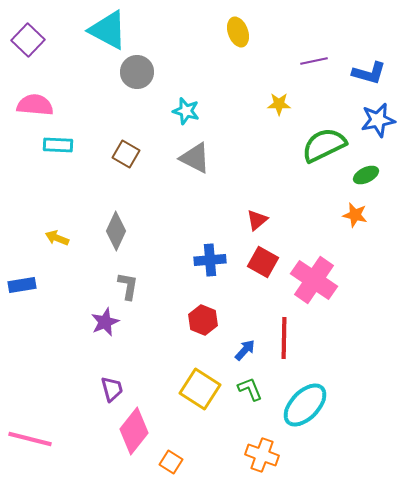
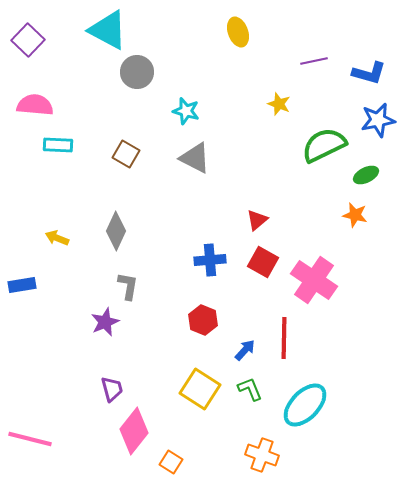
yellow star: rotated 20 degrees clockwise
